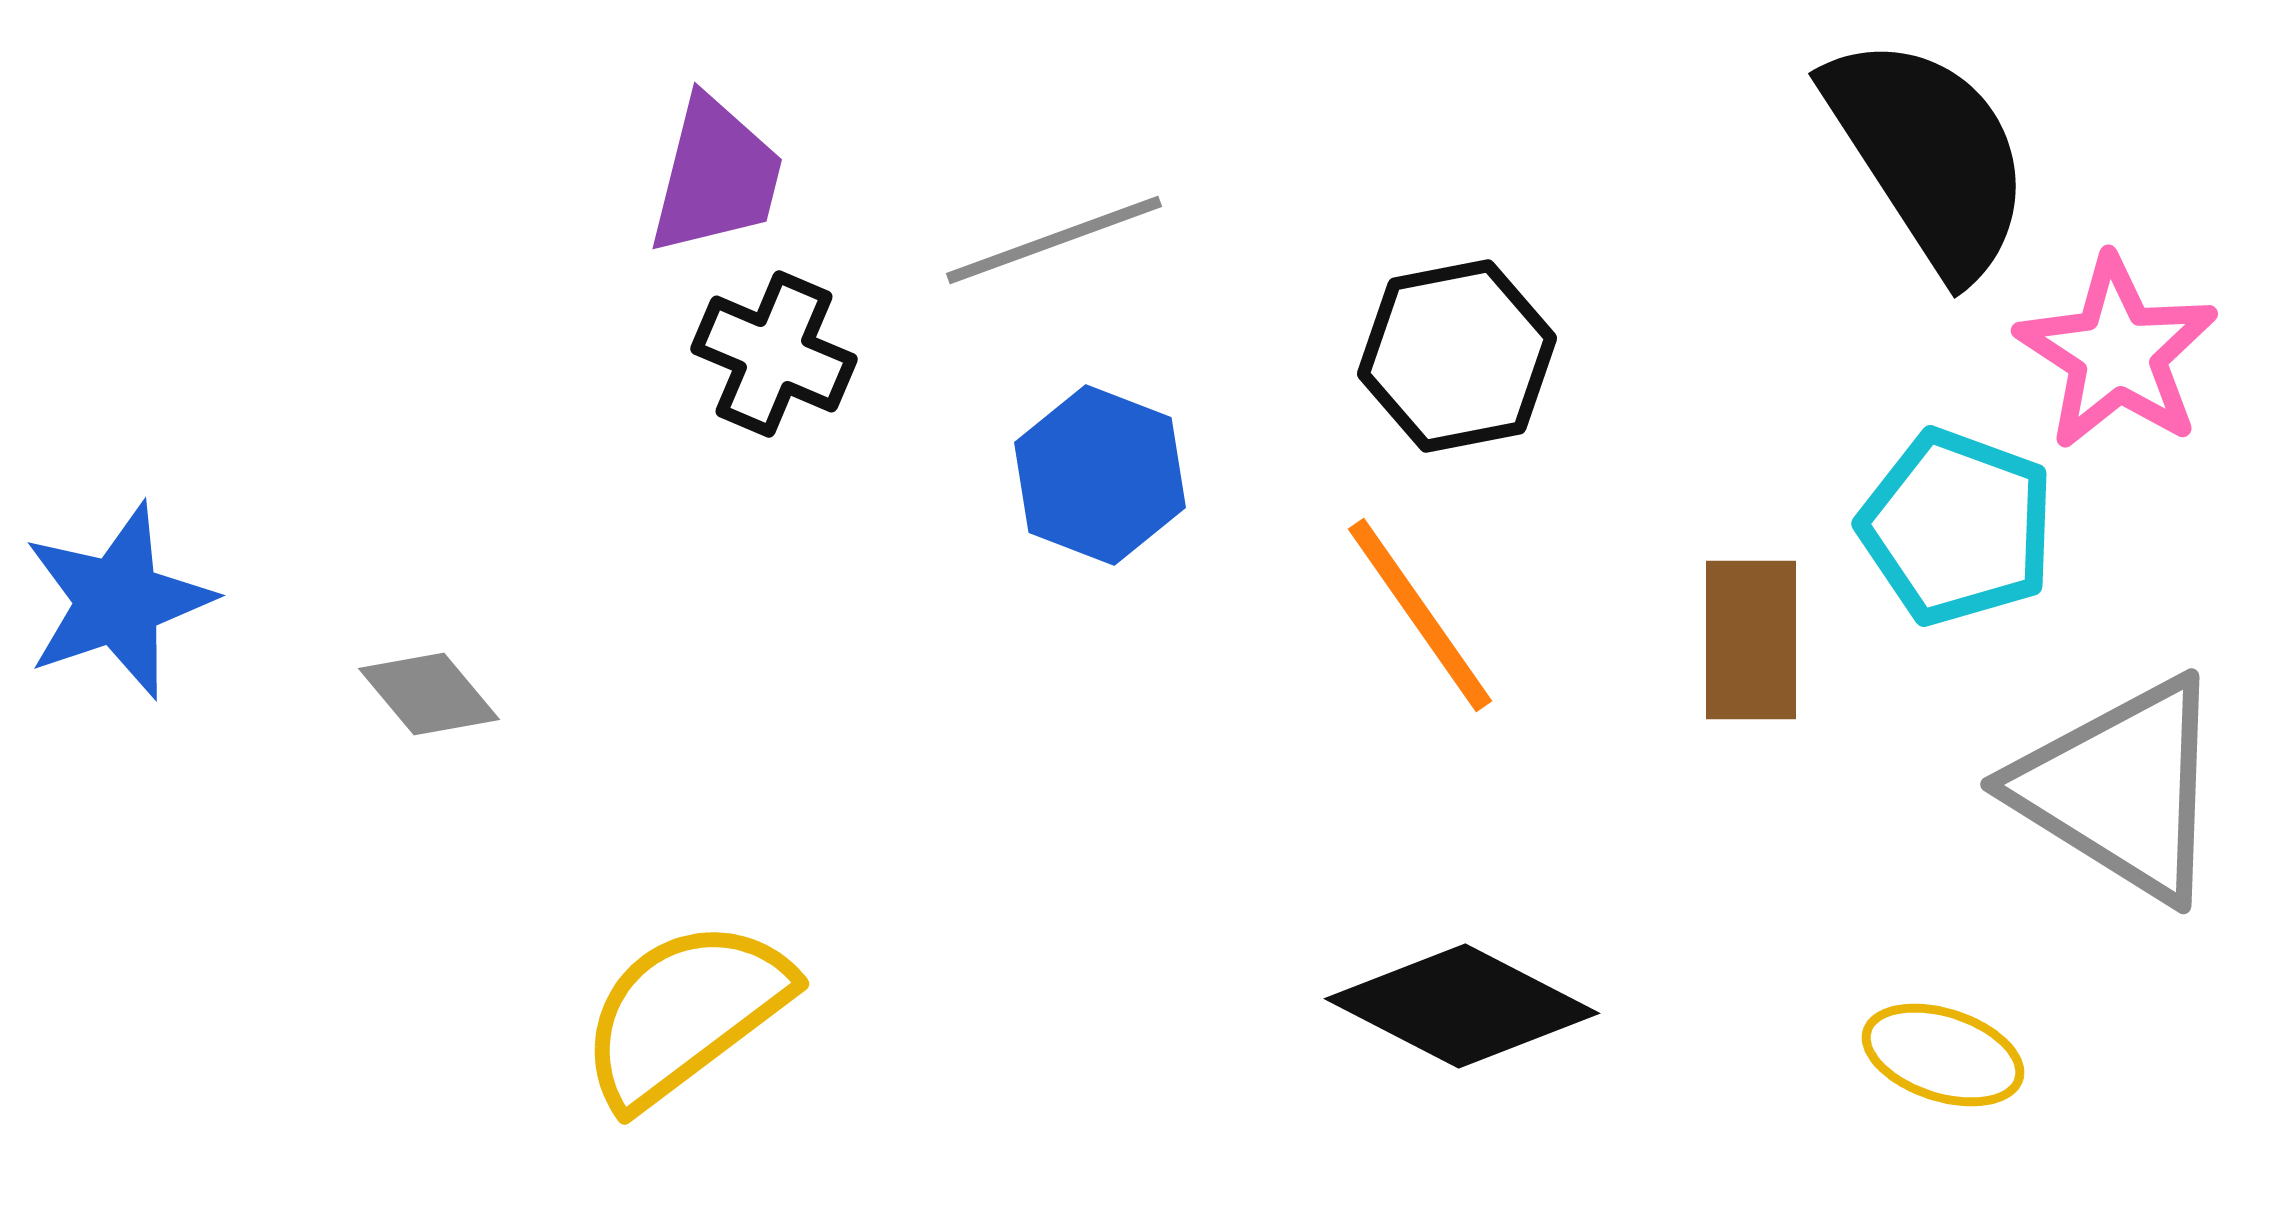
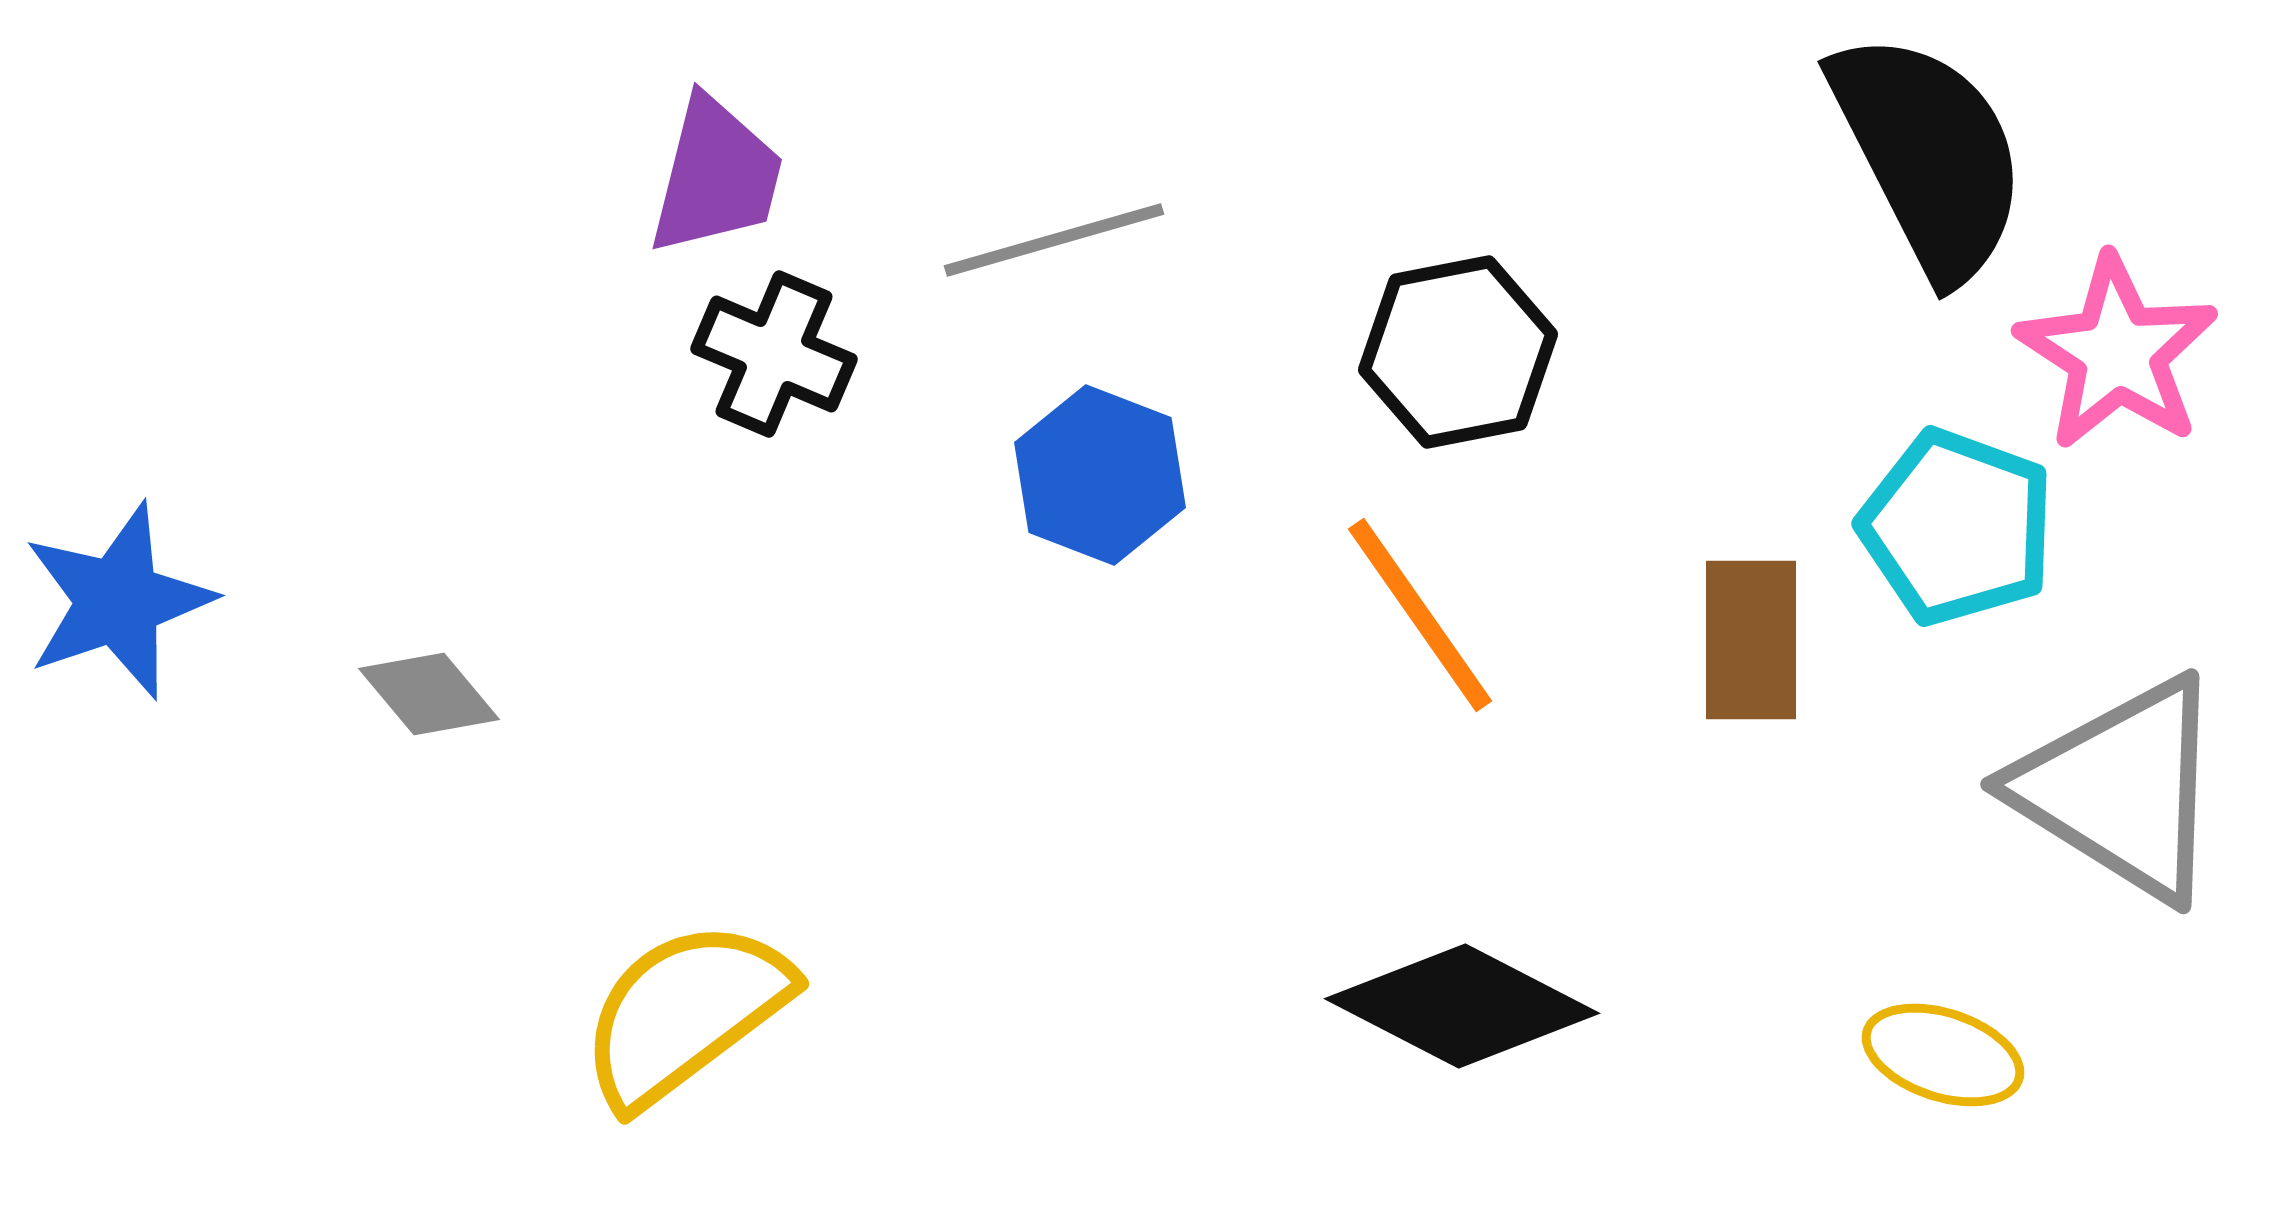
black semicircle: rotated 6 degrees clockwise
gray line: rotated 4 degrees clockwise
black hexagon: moved 1 px right, 4 px up
